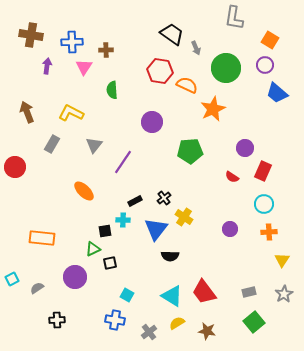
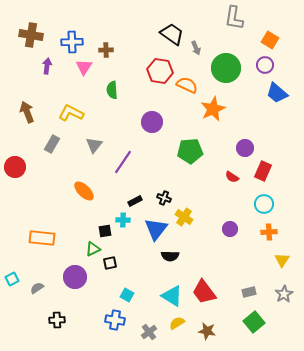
black cross at (164, 198): rotated 32 degrees counterclockwise
